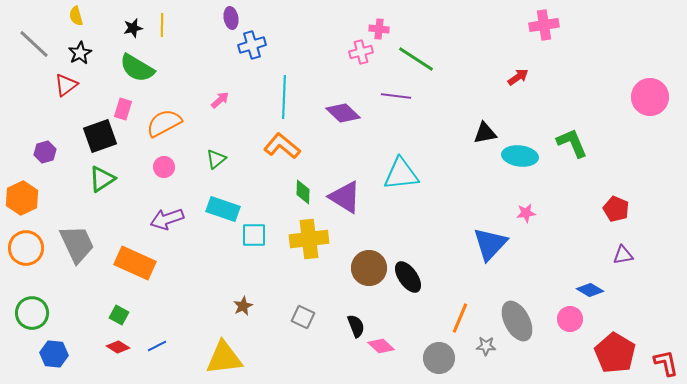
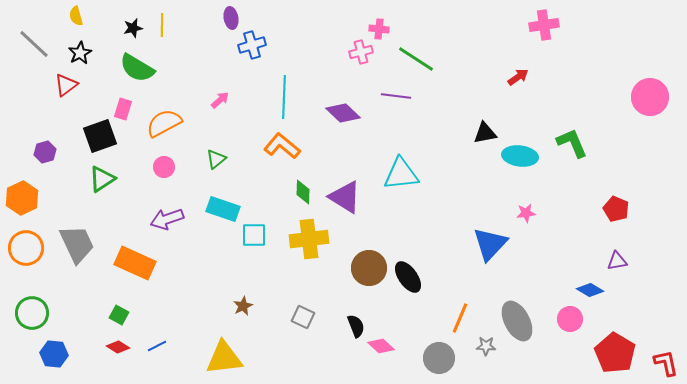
purple triangle at (623, 255): moved 6 px left, 6 px down
